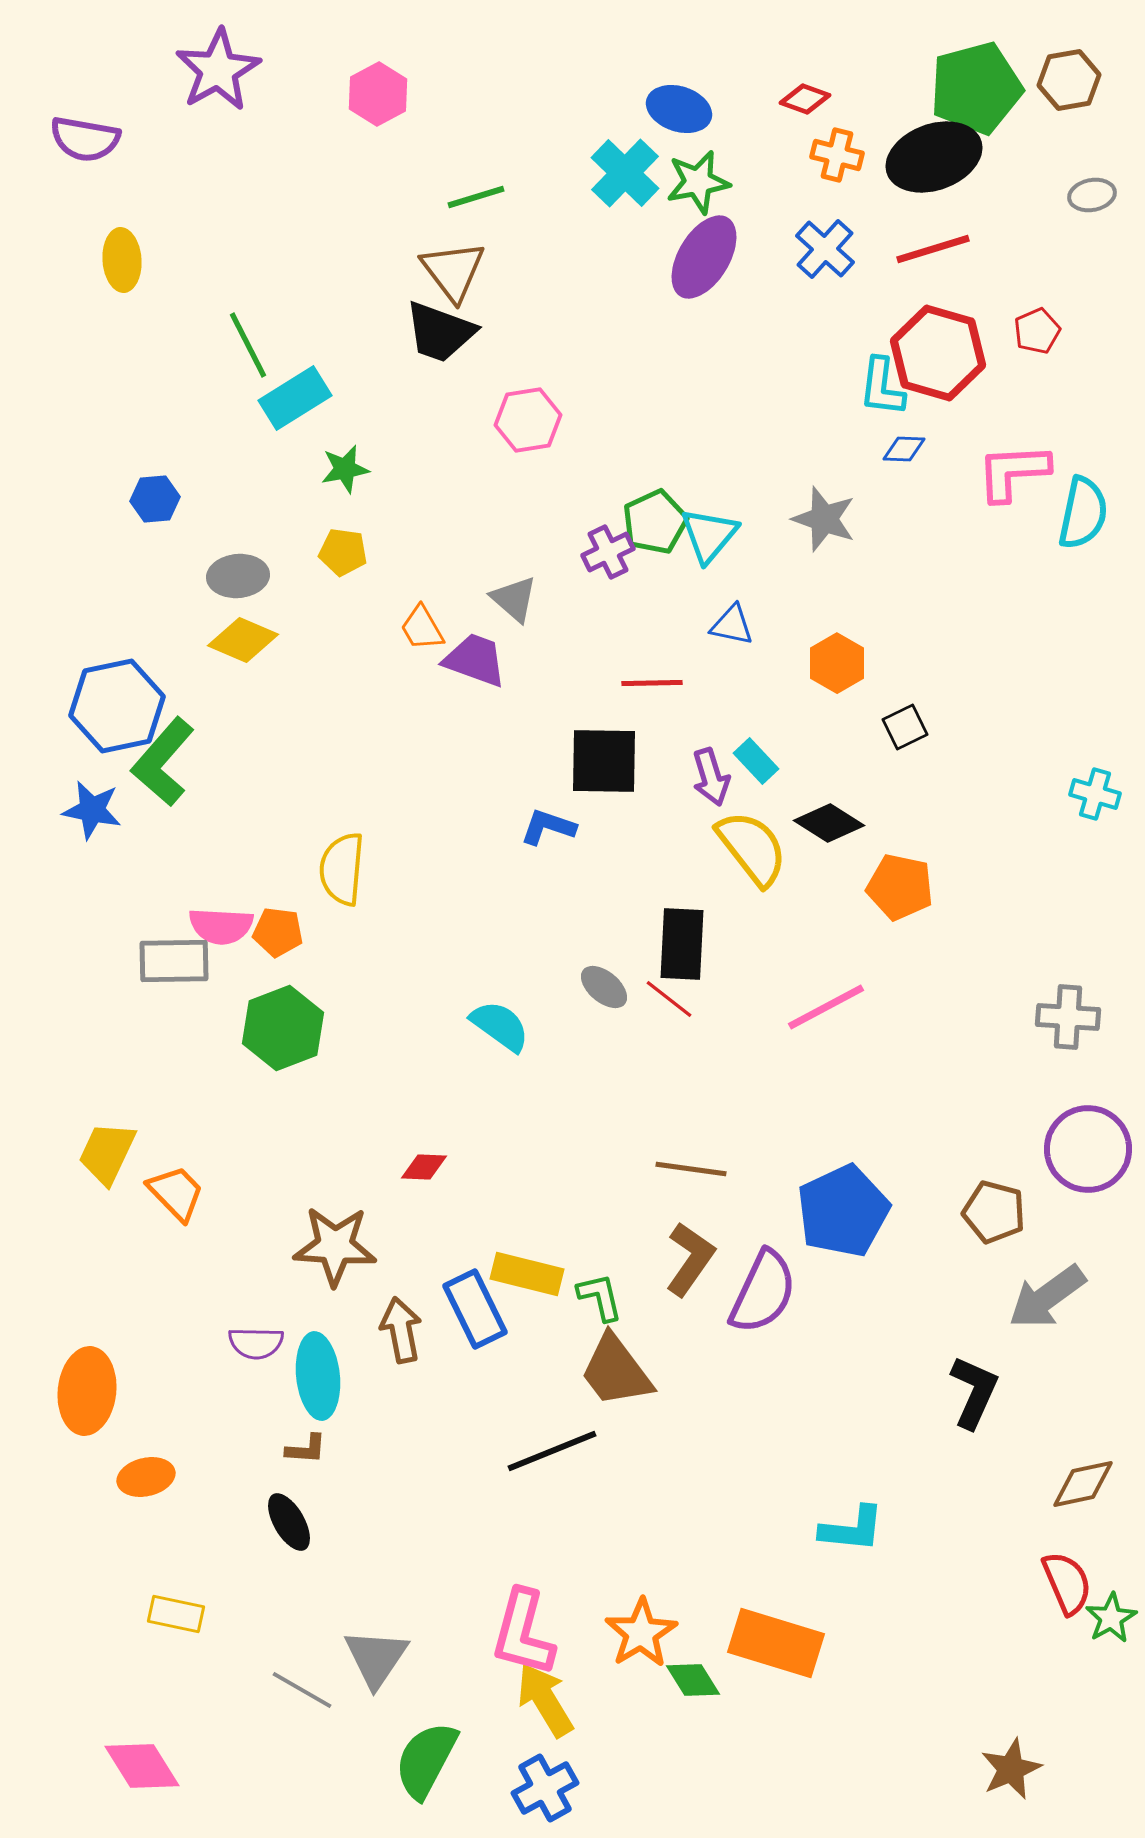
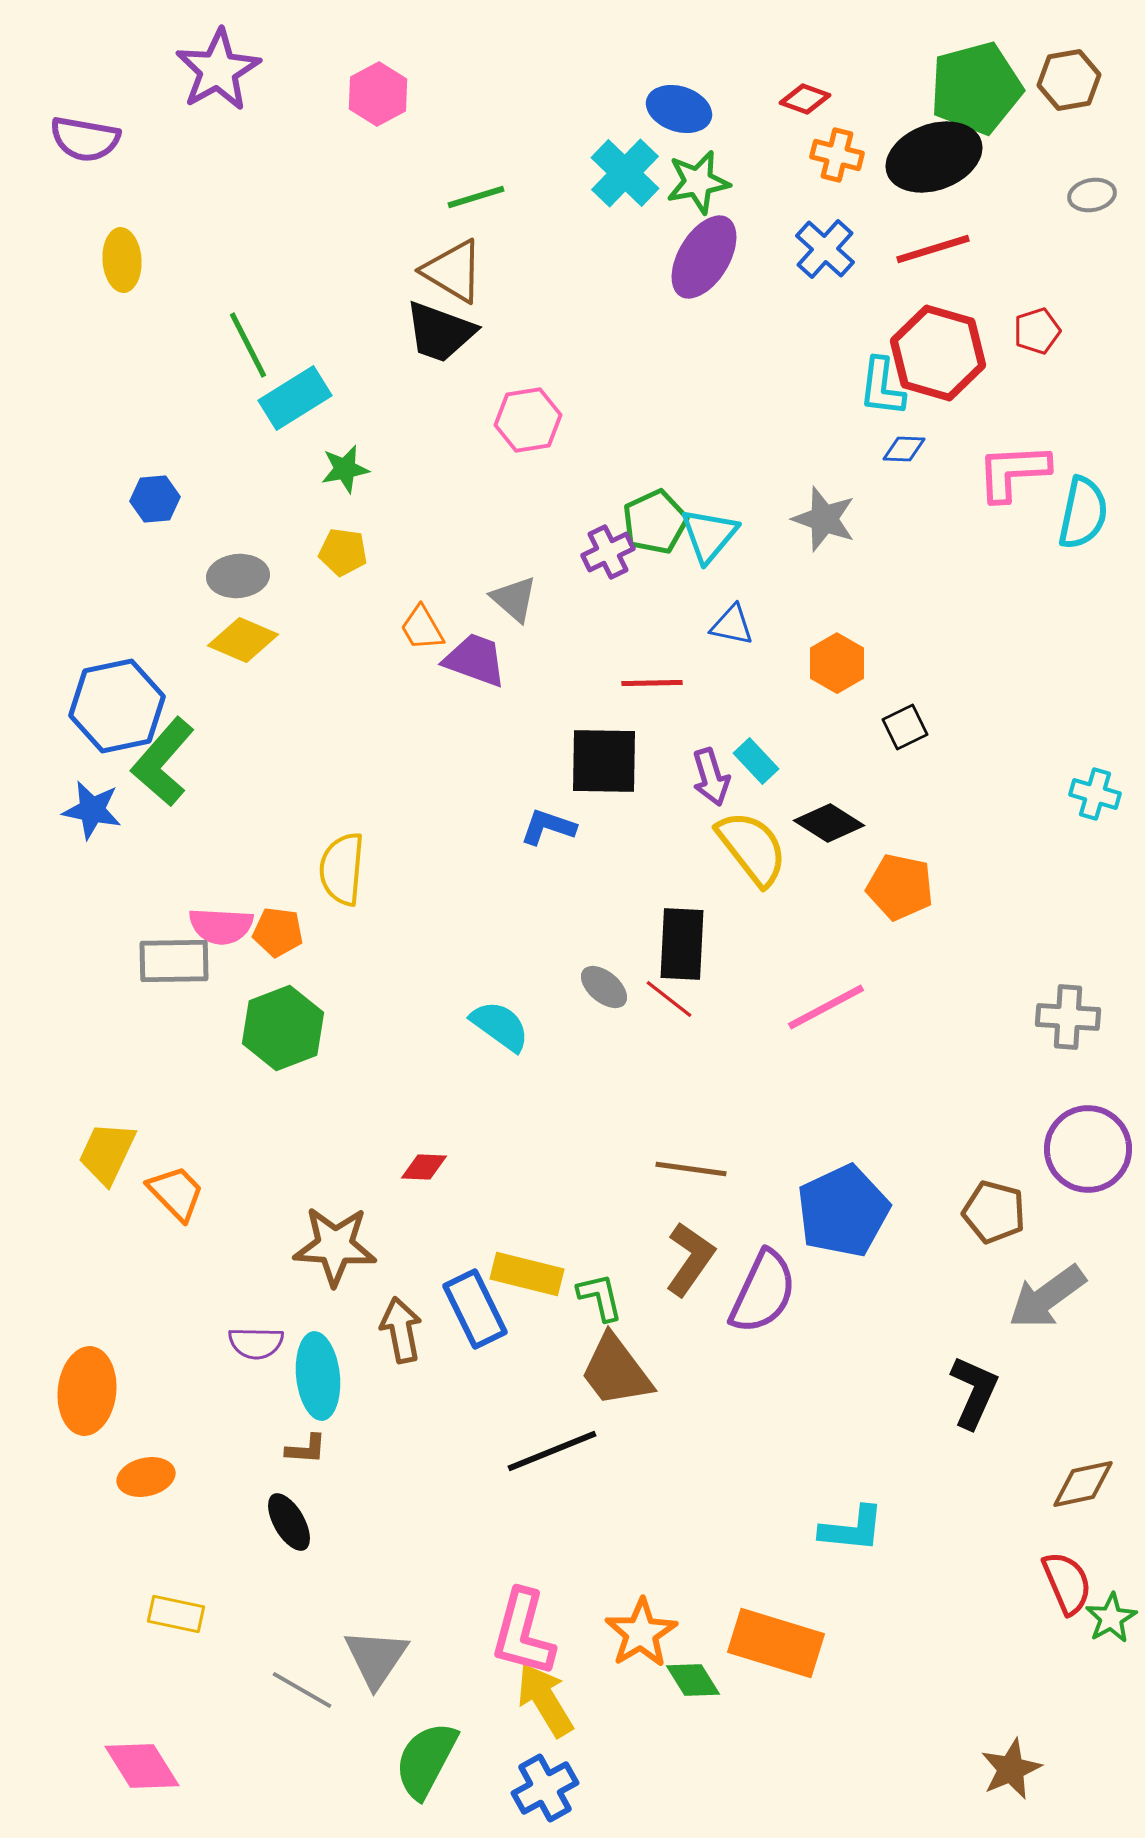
brown triangle at (453, 271): rotated 22 degrees counterclockwise
red pentagon at (1037, 331): rotated 6 degrees clockwise
